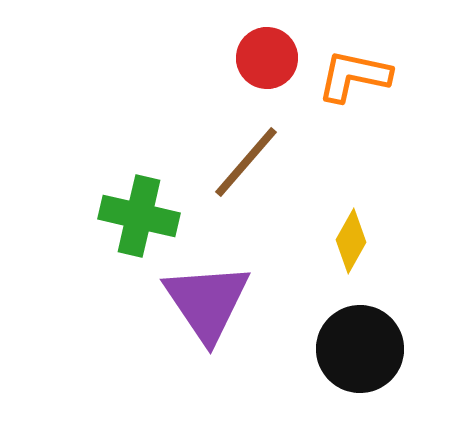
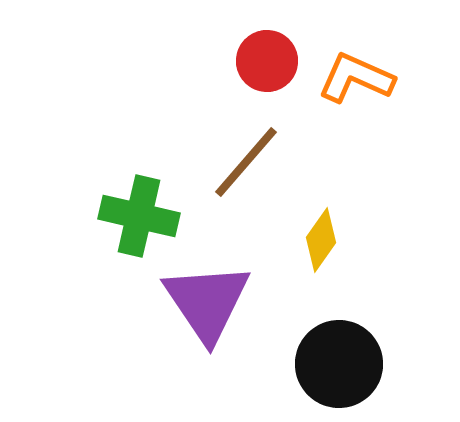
red circle: moved 3 px down
orange L-shape: moved 2 px right, 2 px down; rotated 12 degrees clockwise
yellow diamond: moved 30 px left, 1 px up; rotated 6 degrees clockwise
black circle: moved 21 px left, 15 px down
